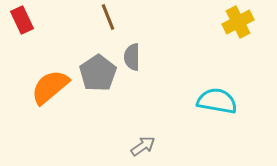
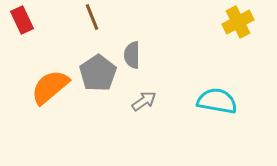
brown line: moved 16 px left
gray semicircle: moved 2 px up
gray arrow: moved 1 px right, 45 px up
